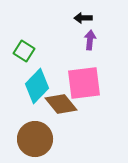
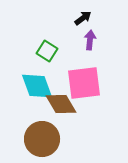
black arrow: rotated 144 degrees clockwise
green square: moved 23 px right
cyan diamond: rotated 64 degrees counterclockwise
brown diamond: rotated 8 degrees clockwise
brown circle: moved 7 px right
